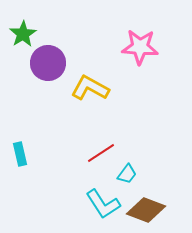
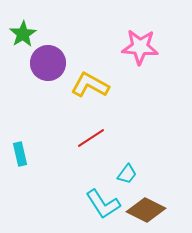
yellow L-shape: moved 3 px up
red line: moved 10 px left, 15 px up
brown diamond: rotated 6 degrees clockwise
